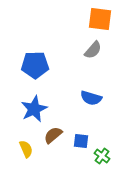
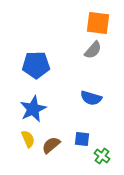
orange square: moved 2 px left, 4 px down
blue pentagon: moved 1 px right
blue star: moved 1 px left
brown semicircle: moved 2 px left, 10 px down
blue square: moved 1 px right, 2 px up
yellow semicircle: moved 2 px right, 10 px up
